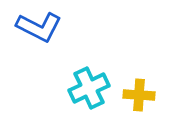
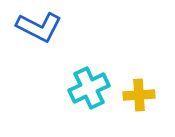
yellow cross: rotated 8 degrees counterclockwise
